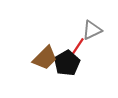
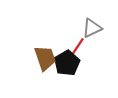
gray triangle: moved 2 px up
brown trapezoid: rotated 64 degrees counterclockwise
